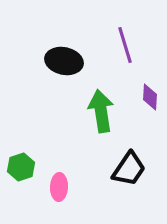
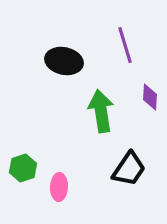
green hexagon: moved 2 px right, 1 px down
